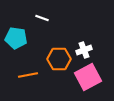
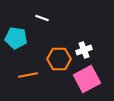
pink square: moved 1 px left, 2 px down
